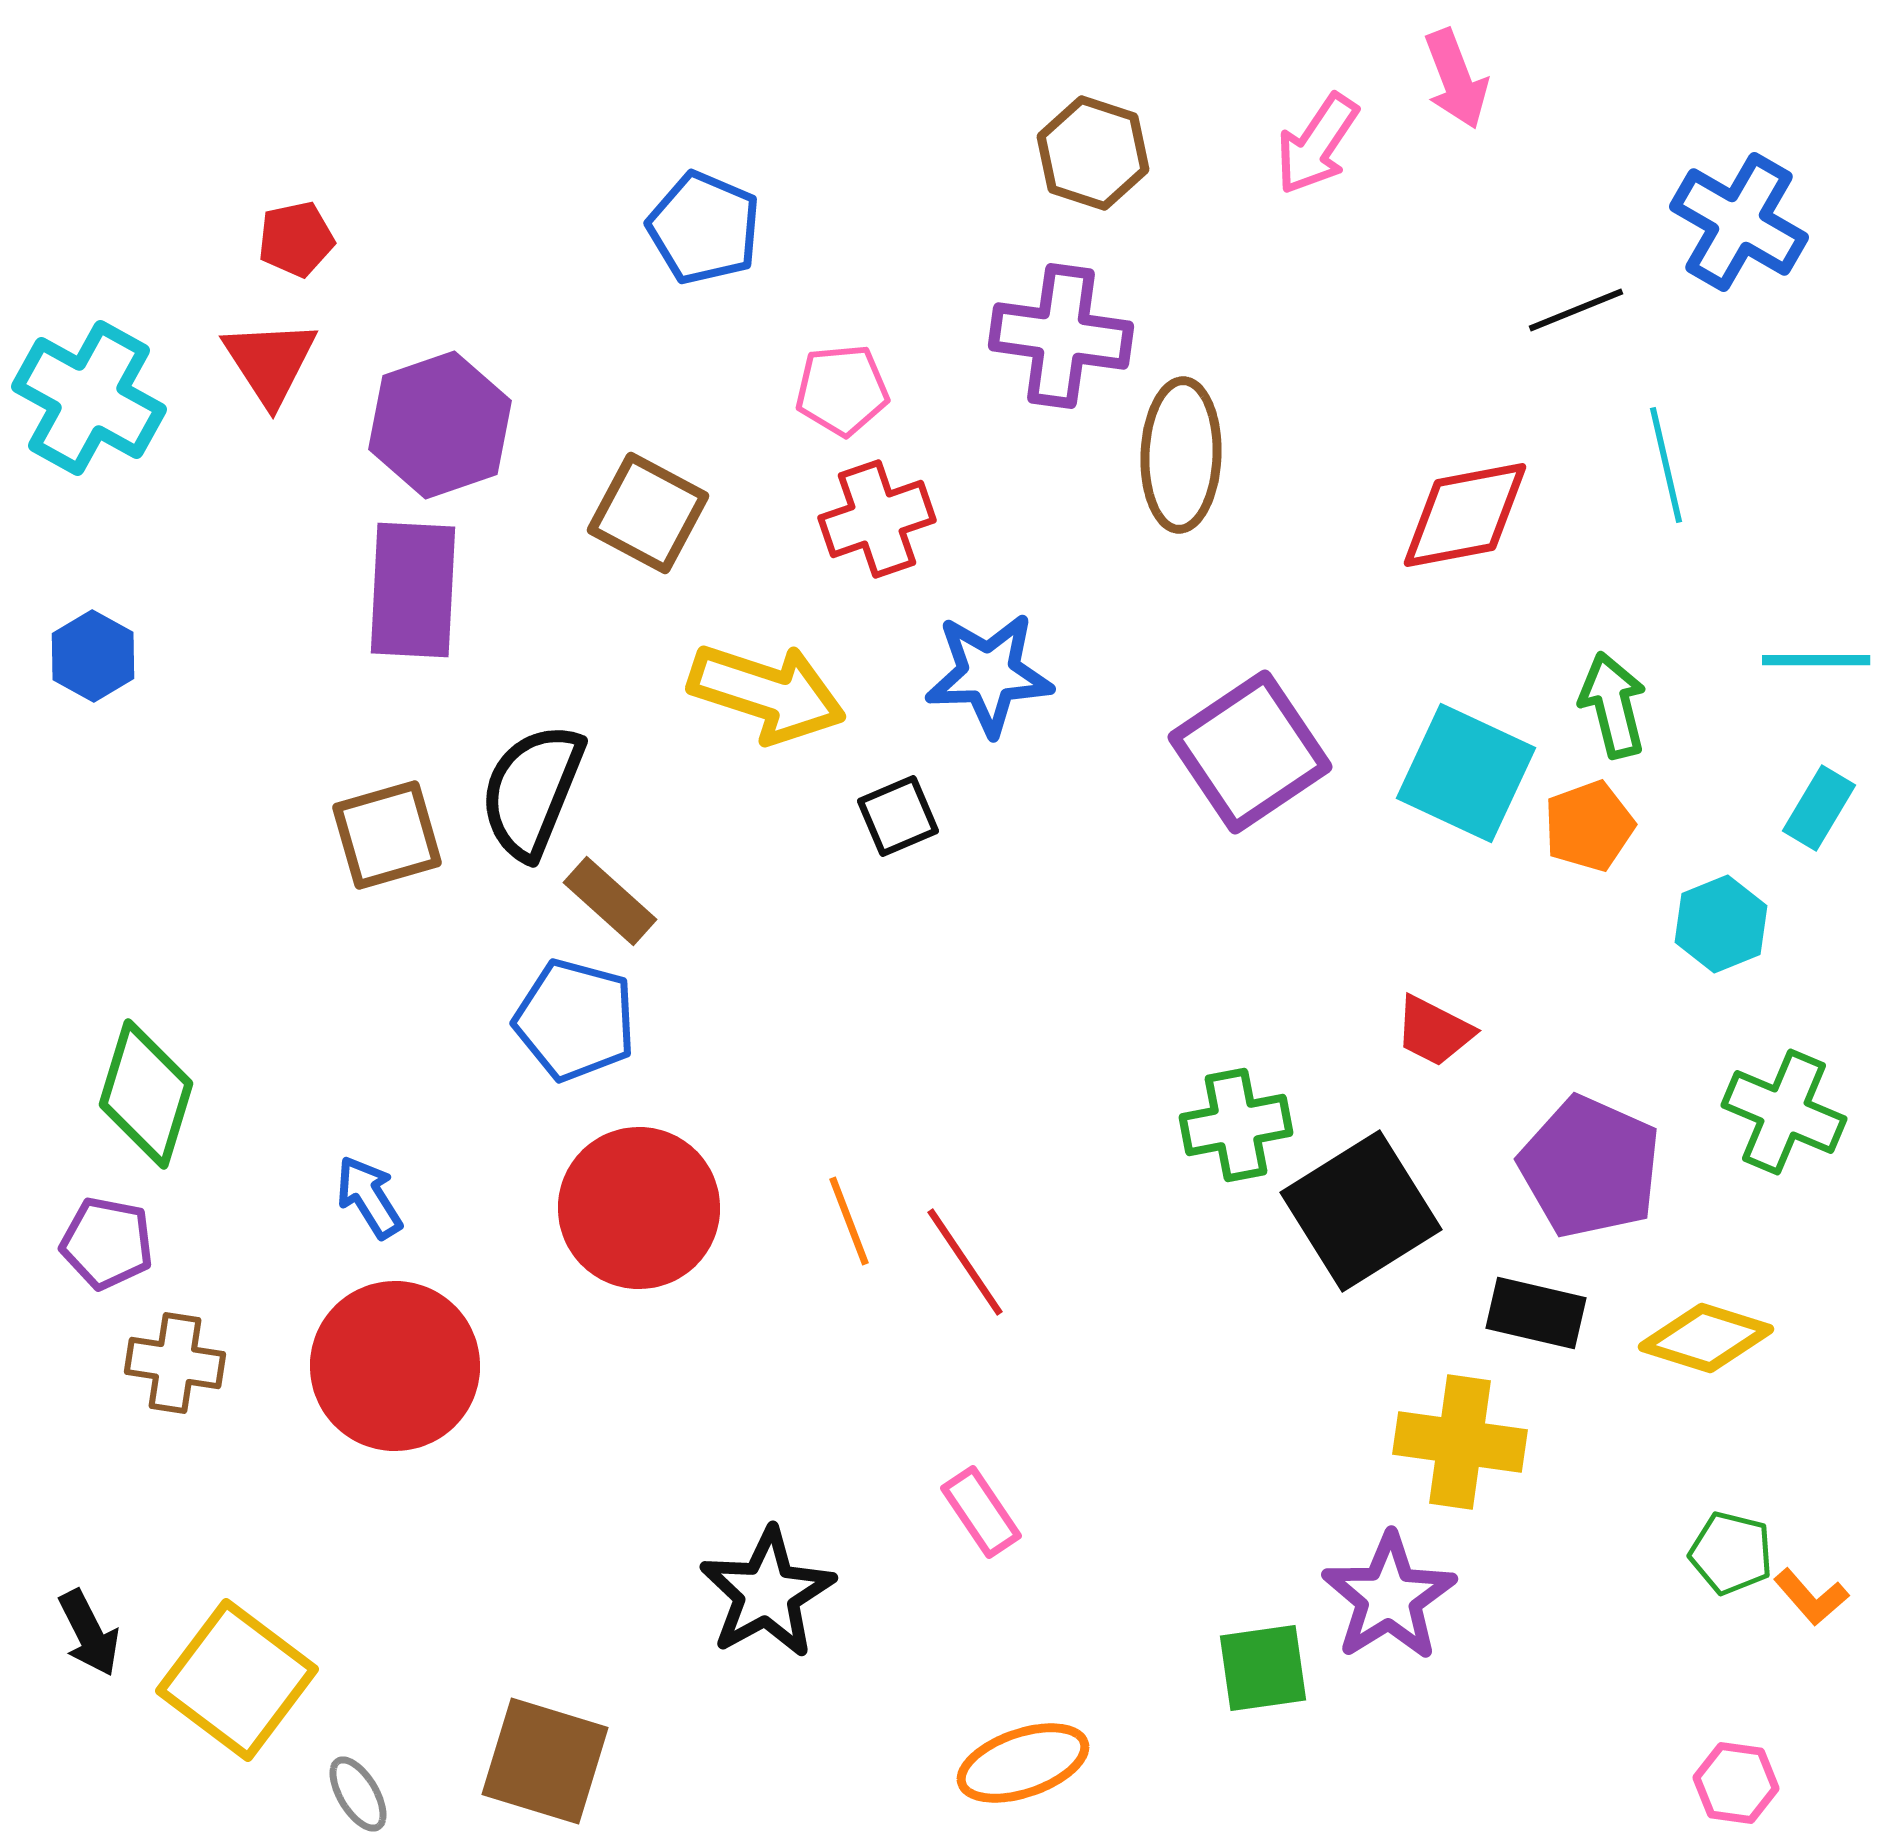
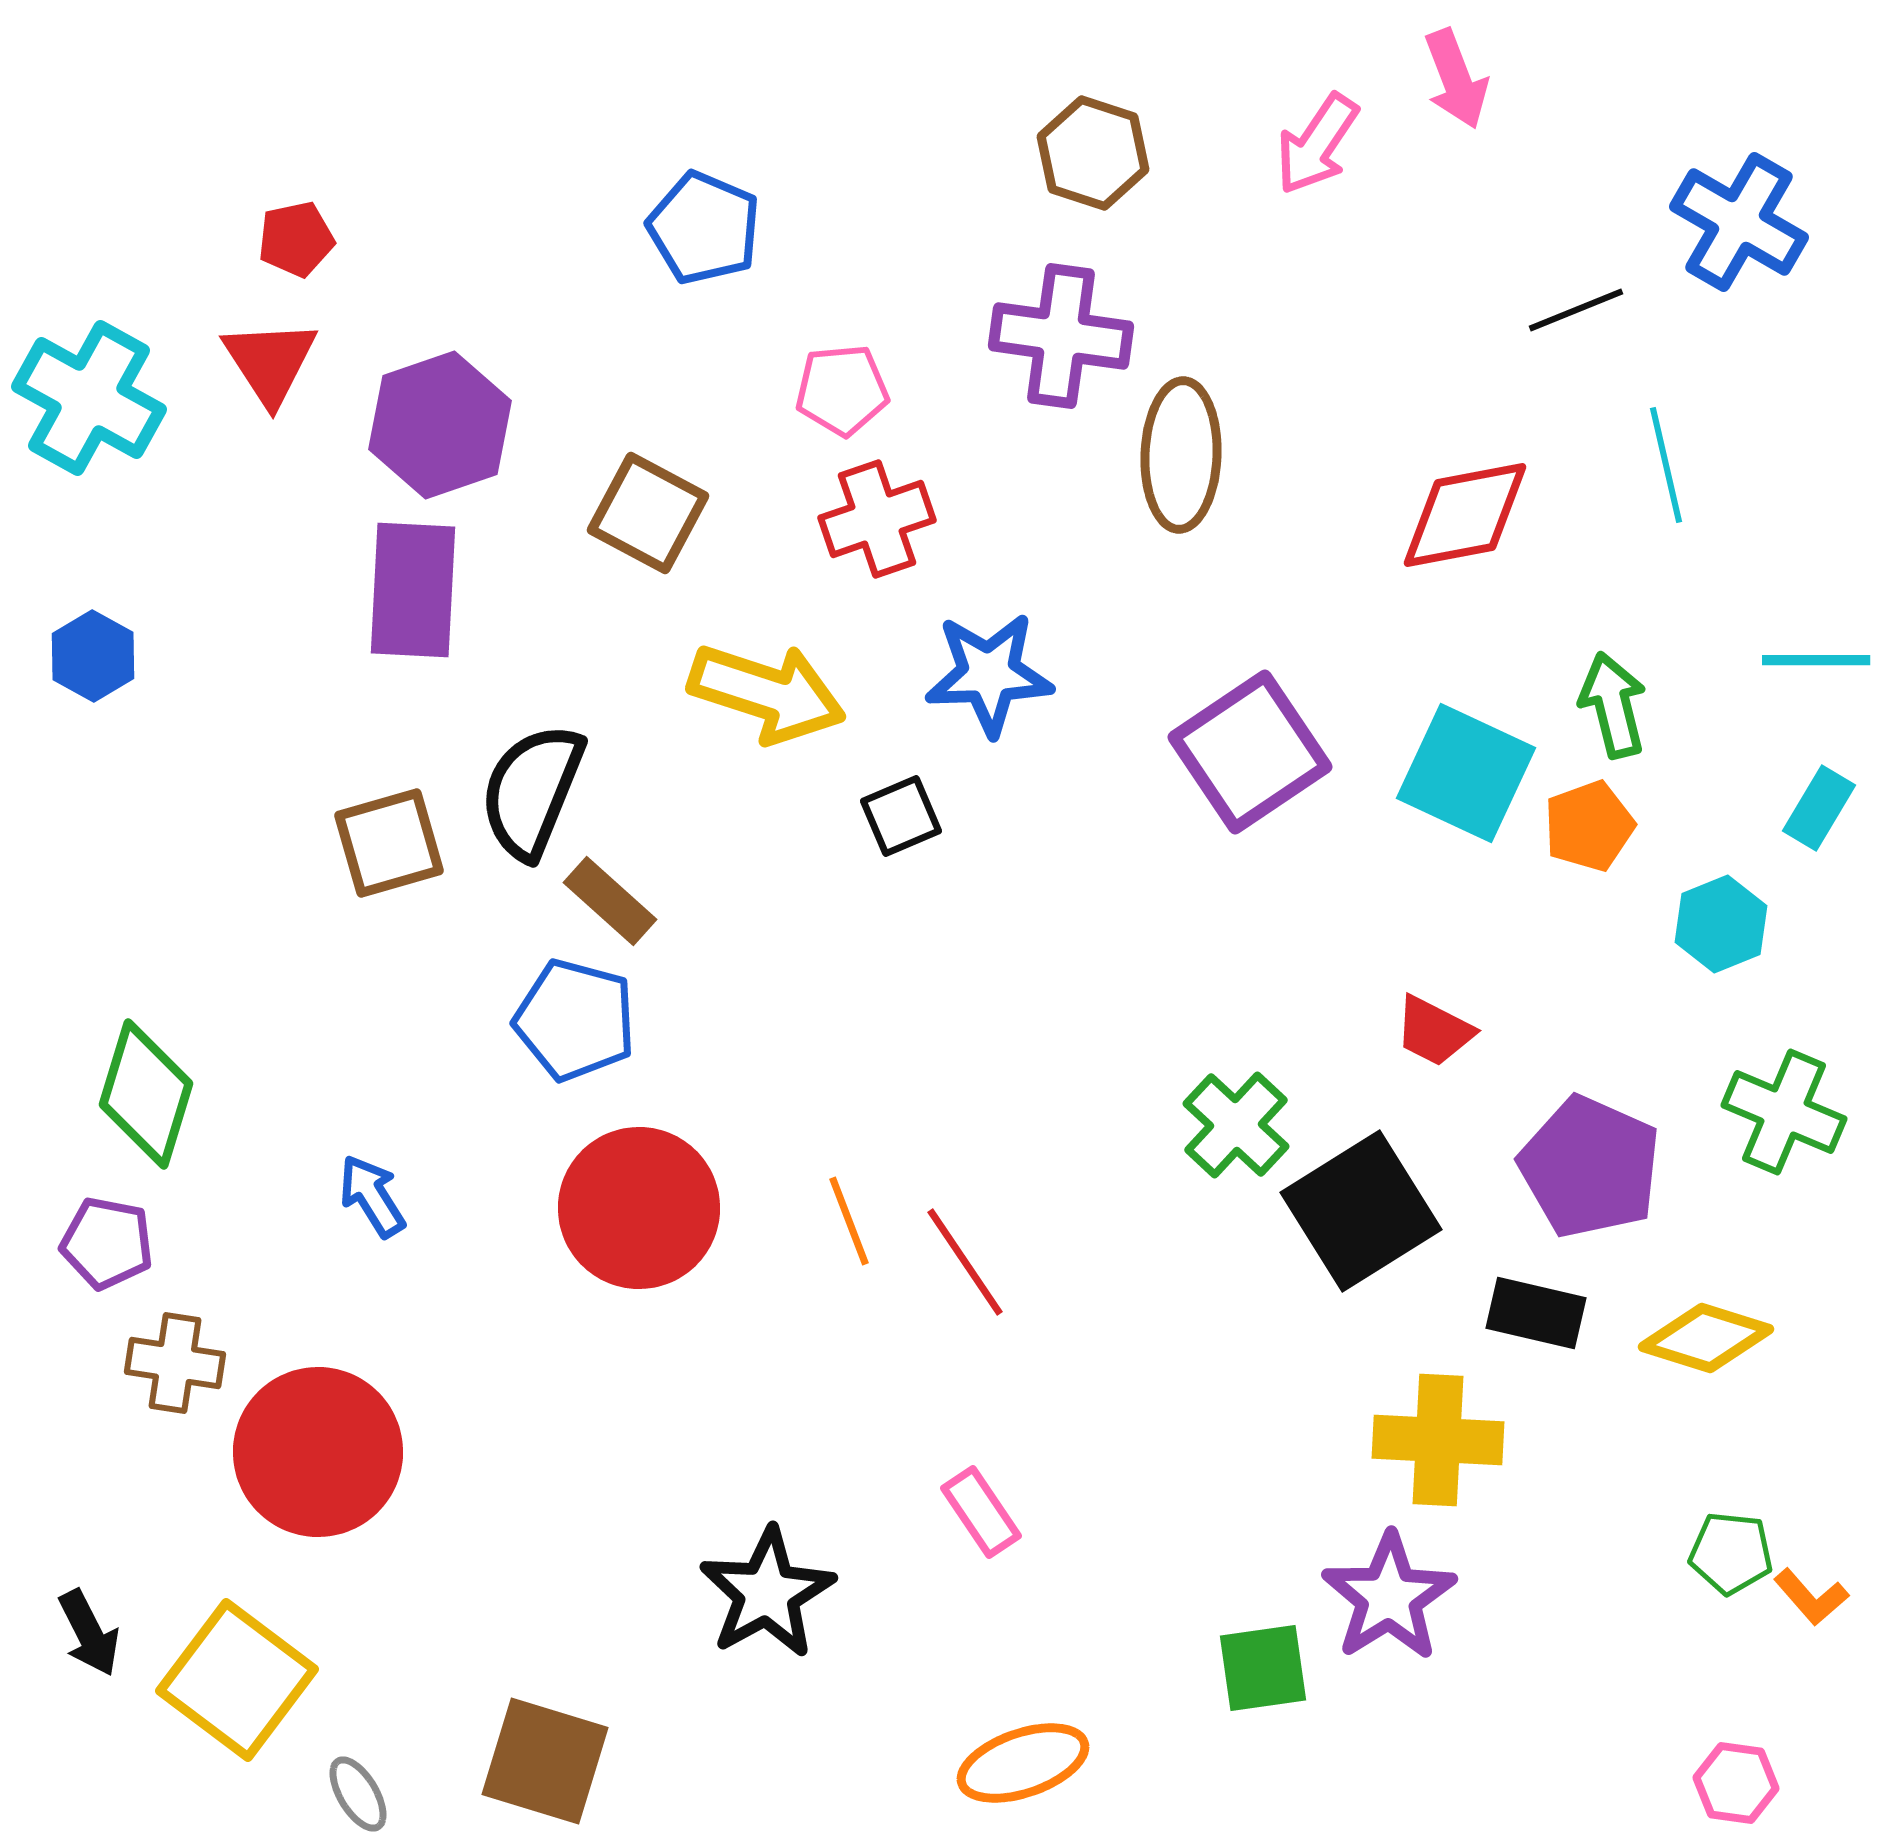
black square at (898, 816): moved 3 px right
brown square at (387, 835): moved 2 px right, 8 px down
green cross at (1236, 1125): rotated 36 degrees counterclockwise
blue arrow at (369, 1197): moved 3 px right, 1 px up
red circle at (395, 1366): moved 77 px left, 86 px down
yellow cross at (1460, 1442): moved 22 px left, 2 px up; rotated 5 degrees counterclockwise
green pentagon at (1731, 1553): rotated 8 degrees counterclockwise
